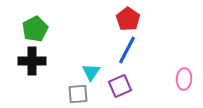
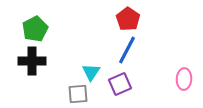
purple square: moved 2 px up
